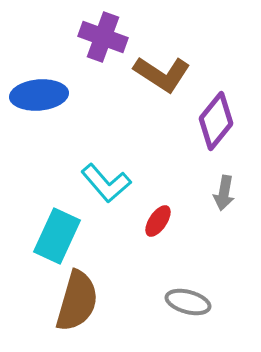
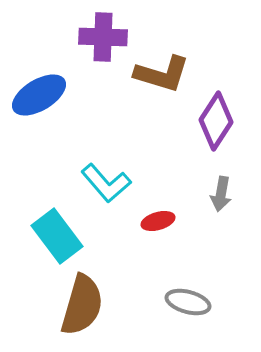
purple cross: rotated 18 degrees counterclockwise
brown L-shape: rotated 16 degrees counterclockwise
blue ellipse: rotated 26 degrees counterclockwise
purple diamond: rotated 6 degrees counterclockwise
gray arrow: moved 3 px left, 1 px down
red ellipse: rotated 40 degrees clockwise
cyan rectangle: rotated 62 degrees counterclockwise
brown semicircle: moved 5 px right, 4 px down
